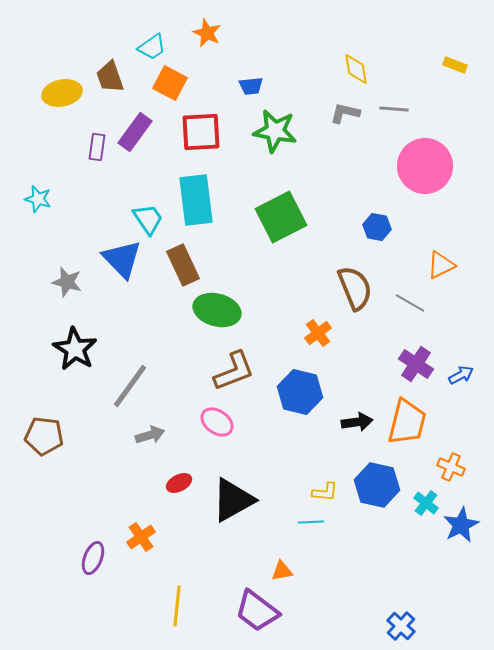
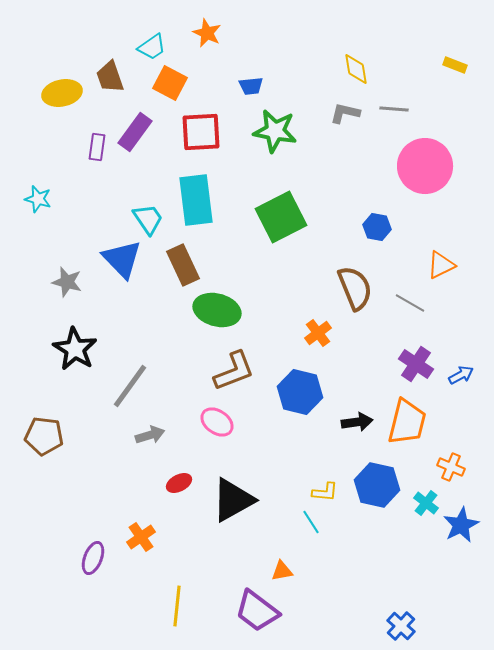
cyan line at (311, 522): rotated 60 degrees clockwise
